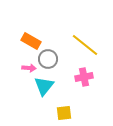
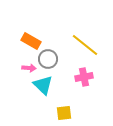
cyan triangle: moved 1 px left, 1 px up; rotated 25 degrees counterclockwise
